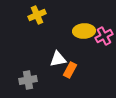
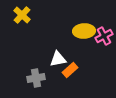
yellow cross: moved 15 px left; rotated 24 degrees counterclockwise
orange rectangle: rotated 21 degrees clockwise
gray cross: moved 8 px right, 2 px up
